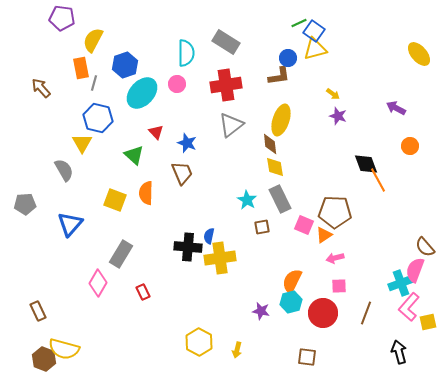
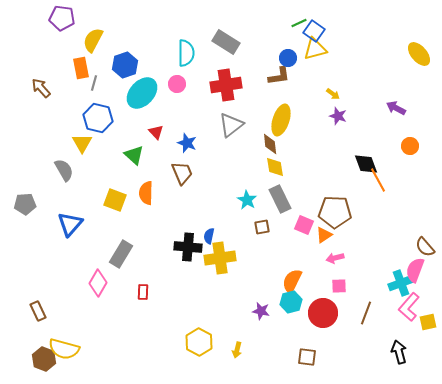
red rectangle at (143, 292): rotated 28 degrees clockwise
